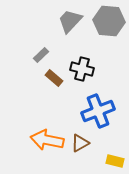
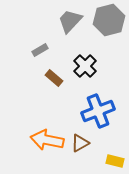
gray hexagon: moved 1 px up; rotated 20 degrees counterclockwise
gray rectangle: moved 1 px left, 5 px up; rotated 14 degrees clockwise
black cross: moved 3 px right, 3 px up; rotated 30 degrees clockwise
